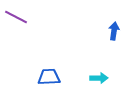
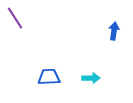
purple line: moved 1 px left, 1 px down; rotated 30 degrees clockwise
cyan arrow: moved 8 px left
